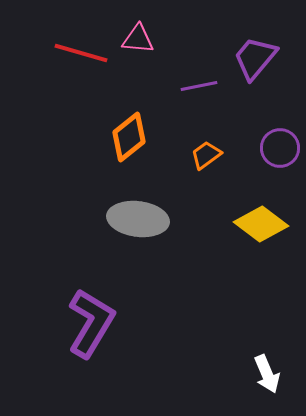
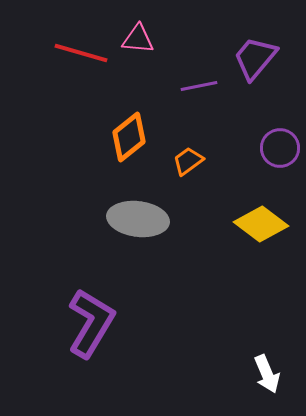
orange trapezoid: moved 18 px left, 6 px down
